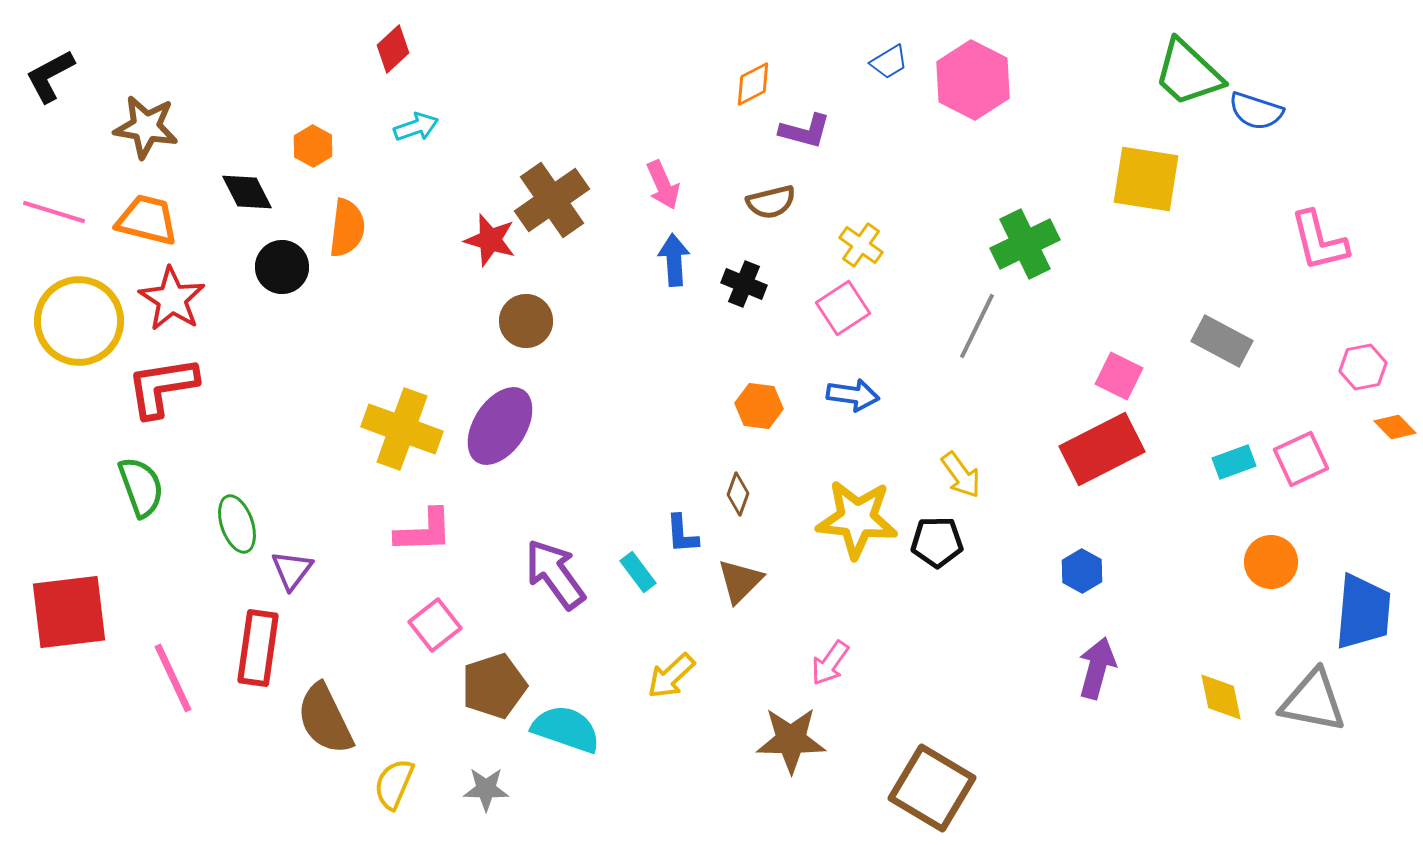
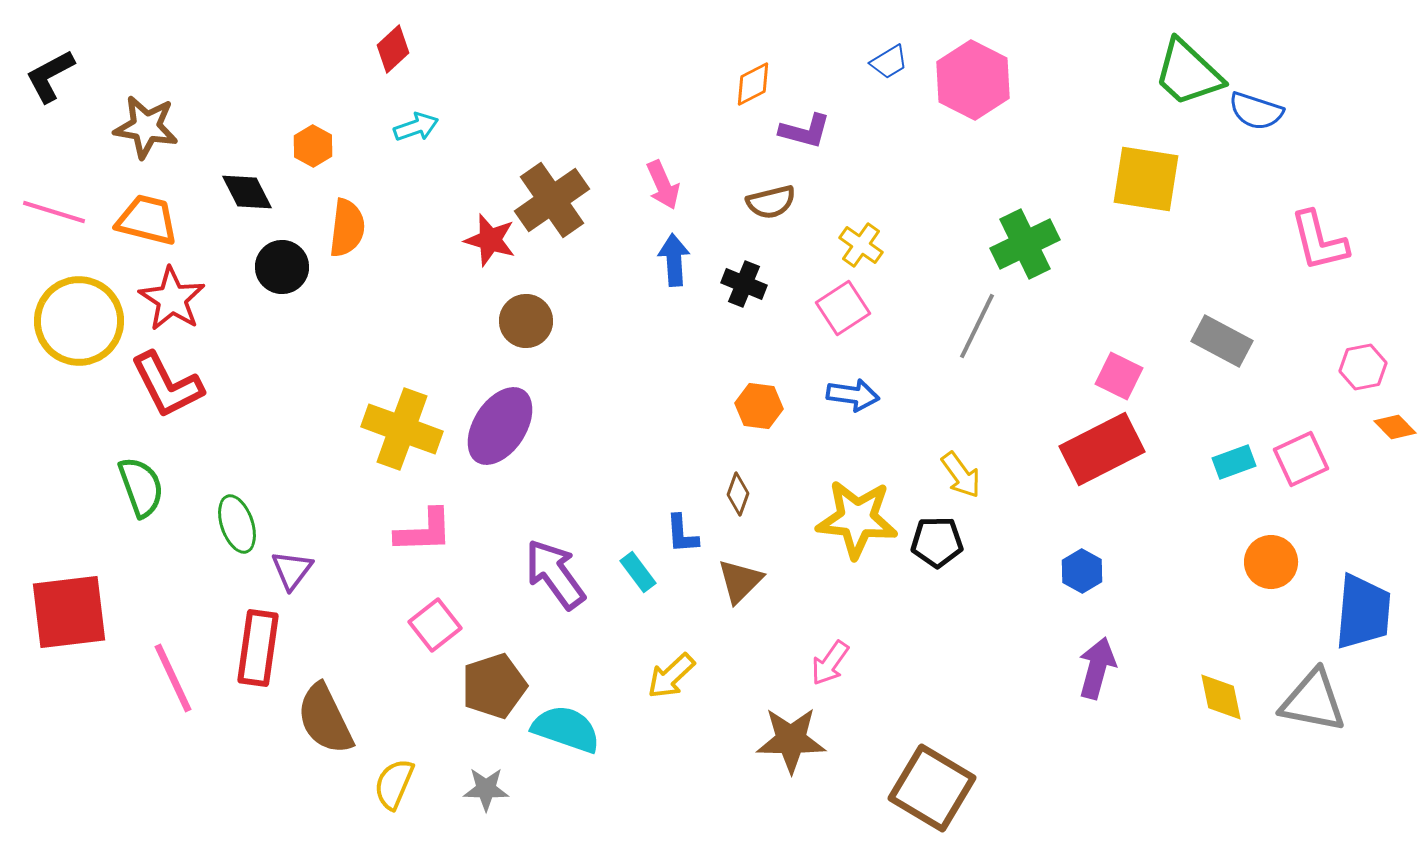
red L-shape at (162, 387): moved 5 px right, 2 px up; rotated 108 degrees counterclockwise
